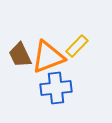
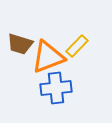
brown trapezoid: moved 11 px up; rotated 48 degrees counterclockwise
